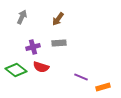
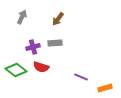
gray rectangle: moved 4 px left
orange rectangle: moved 2 px right, 1 px down
